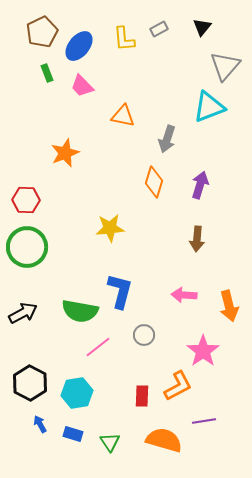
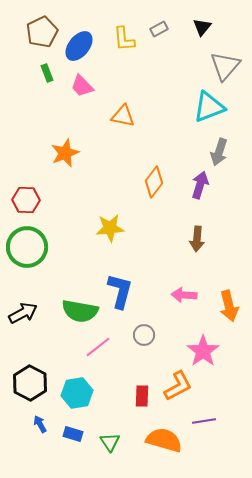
gray arrow: moved 52 px right, 13 px down
orange diamond: rotated 20 degrees clockwise
